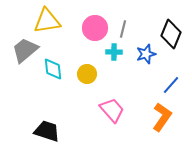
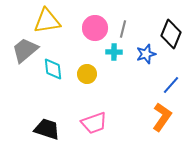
pink trapezoid: moved 18 px left, 13 px down; rotated 112 degrees clockwise
black trapezoid: moved 2 px up
